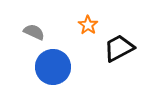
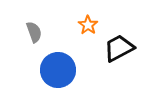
gray semicircle: rotated 45 degrees clockwise
blue circle: moved 5 px right, 3 px down
